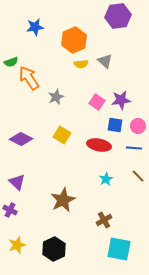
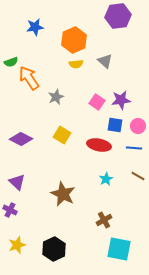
yellow semicircle: moved 5 px left
brown line: rotated 16 degrees counterclockwise
brown star: moved 6 px up; rotated 20 degrees counterclockwise
